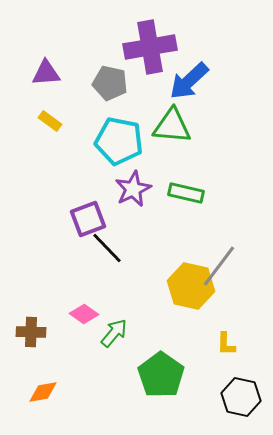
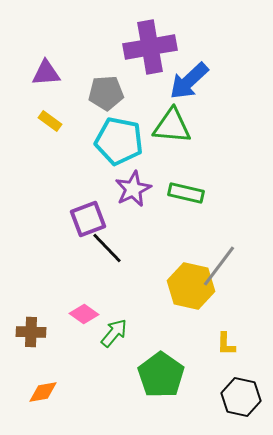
gray pentagon: moved 4 px left, 10 px down; rotated 16 degrees counterclockwise
